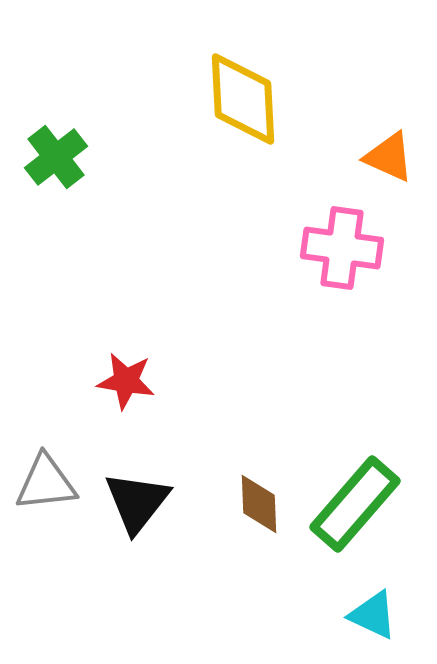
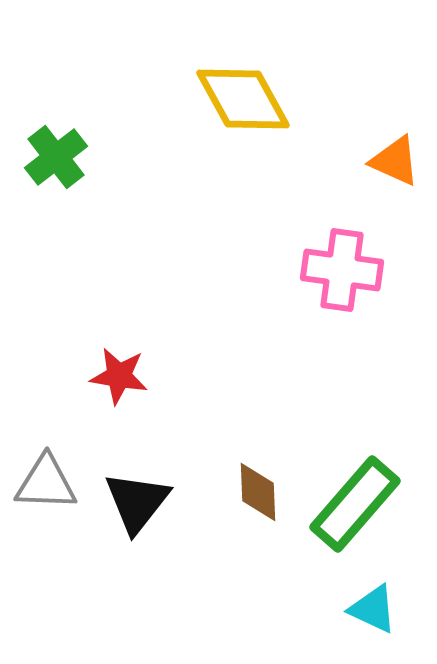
yellow diamond: rotated 26 degrees counterclockwise
orange triangle: moved 6 px right, 4 px down
pink cross: moved 22 px down
red star: moved 7 px left, 5 px up
gray triangle: rotated 8 degrees clockwise
brown diamond: moved 1 px left, 12 px up
cyan triangle: moved 6 px up
